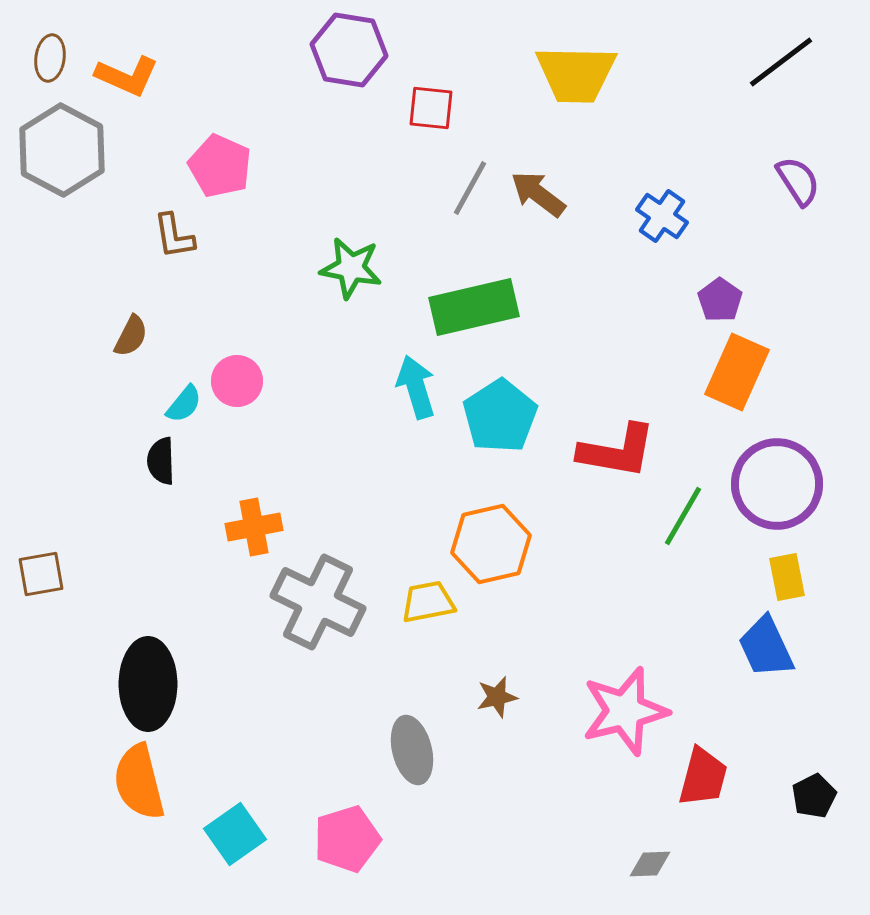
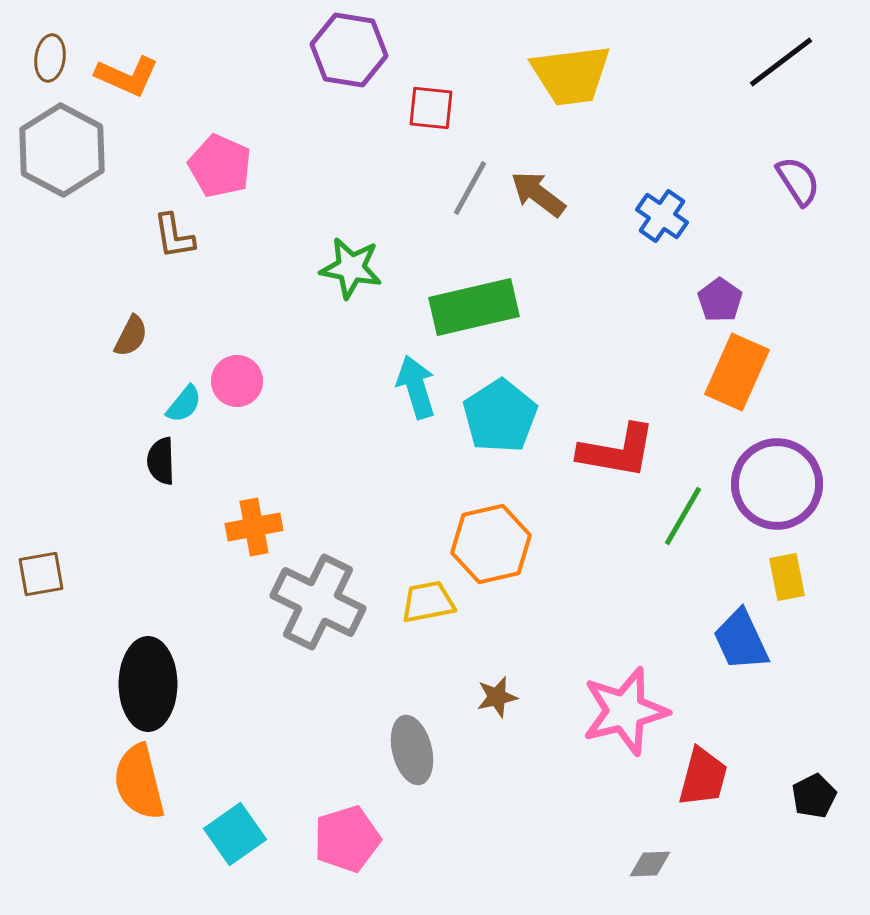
yellow trapezoid at (576, 74): moved 5 px left, 1 px down; rotated 8 degrees counterclockwise
blue trapezoid at (766, 647): moved 25 px left, 7 px up
